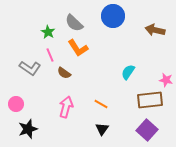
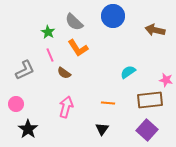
gray semicircle: moved 1 px up
gray L-shape: moved 5 px left, 2 px down; rotated 60 degrees counterclockwise
cyan semicircle: rotated 21 degrees clockwise
orange line: moved 7 px right, 1 px up; rotated 24 degrees counterclockwise
black star: rotated 18 degrees counterclockwise
